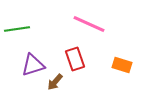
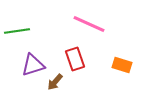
green line: moved 2 px down
